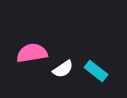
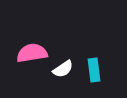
cyan rectangle: moved 2 px left, 1 px up; rotated 45 degrees clockwise
